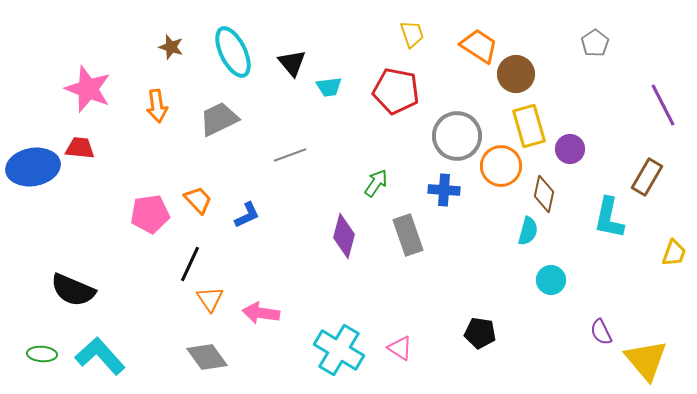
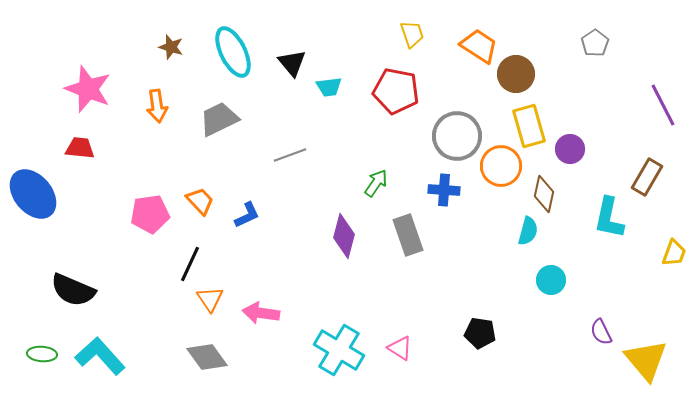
blue ellipse at (33, 167): moved 27 px down; rotated 60 degrees clockwise
orange trapezoid at (198, 200): moved 2 px right, 1 px down
